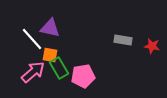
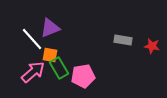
purple triangle: rotated 35 degrees counterclockwise
